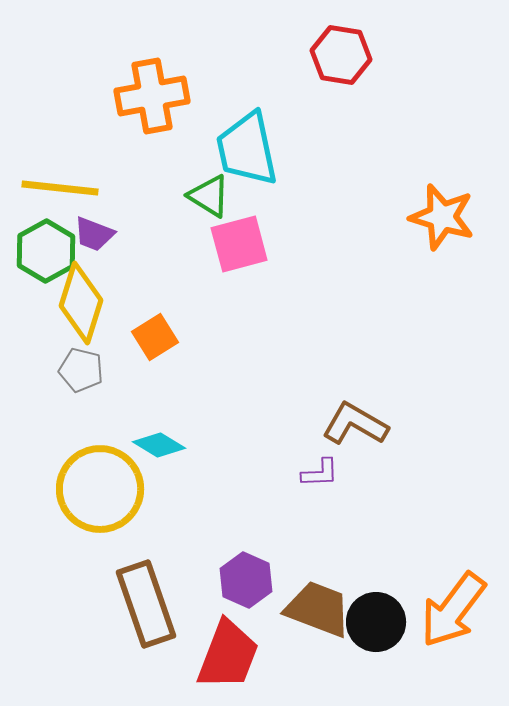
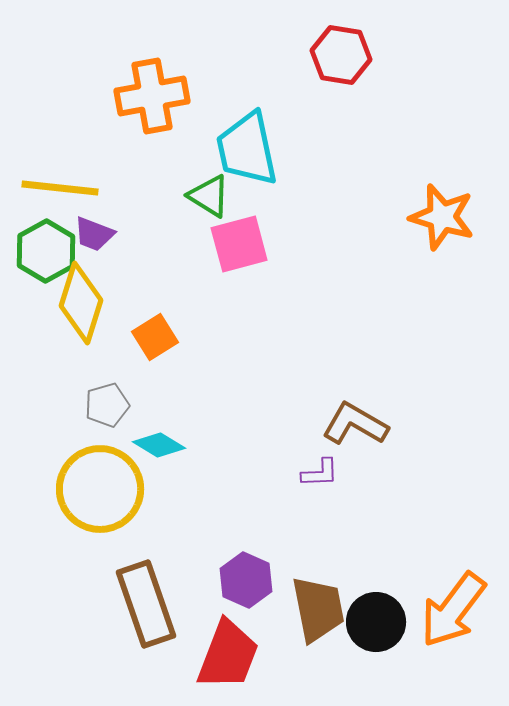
gray pentagon: moved 26 px right, 35 px down; rotated 30 degrees counterclockwise
brown trapezoid: rotated 58 degrees clockwise
